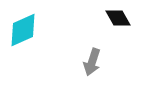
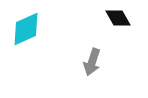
cyan diamond: moved 3 px right, 1 px up
